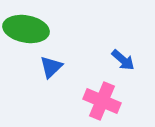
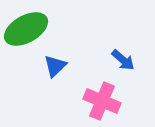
green ellipse: rotated 39 degrees counterclockwise
blue triangle: moved 4 px right, 1 px up
